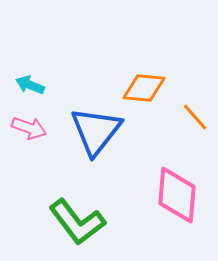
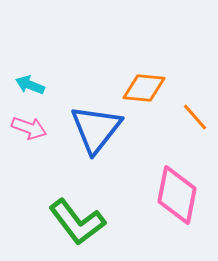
blue triangle: moved 2 px up
pink diamond: rotated 6 degrees clockwise
